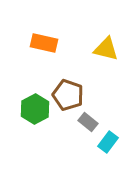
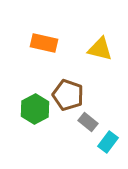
yellow triangle: moved 6 px left
